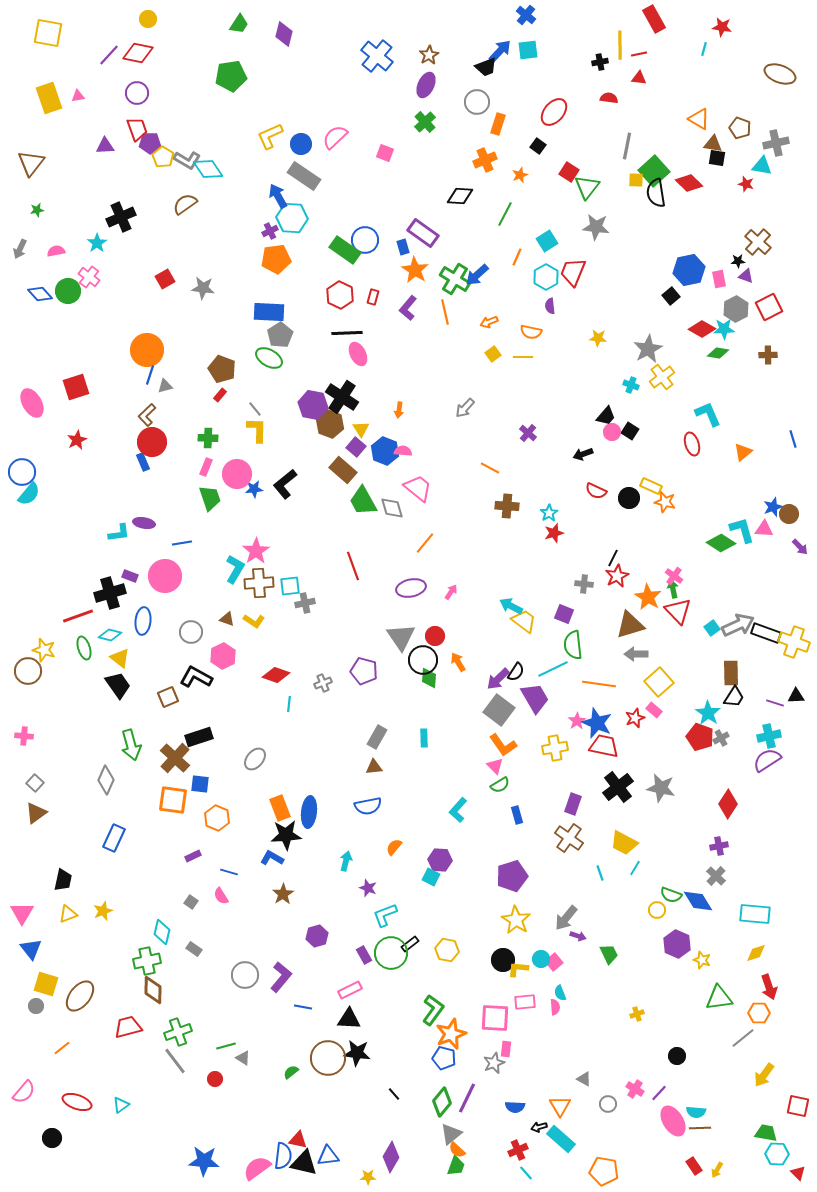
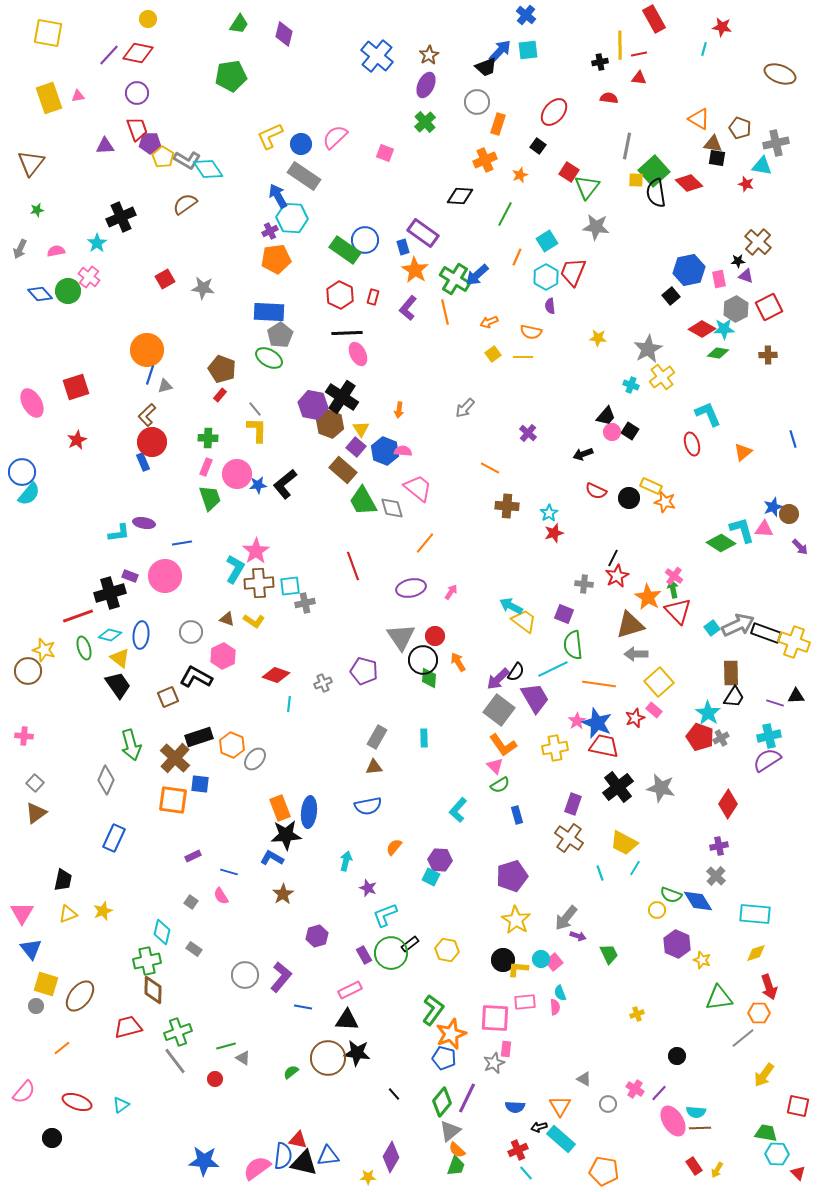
blue star at (254, 489): moved 4 px right, 4 px up
blue ellipse at (143, 621): moved 2 px left, 14 px down
orange hexagon at (217, 818): moved 15 px right, 73 px up
black triangle at (349, 1019): moved 2 px left, 1 px down
gray triangle at (451, 1134): moved 1 px left, 3 px up
